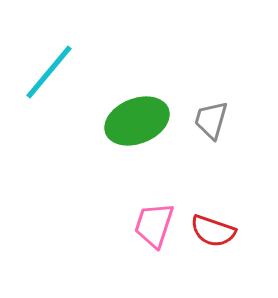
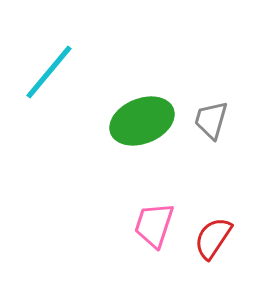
green ellipse: moved 5 px right
red semicircle: moved 7 px down; rotated 105 degrees clockwise
